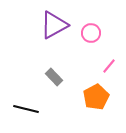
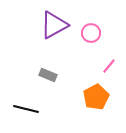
gray rectangle: moved 6 px left, 2 px up; rotated 24 degrees counterclockwise
